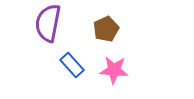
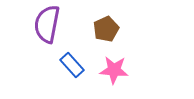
purple semicircle: moved 1 px left, 1 px down
